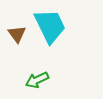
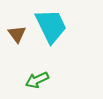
cyan trapezoid: moved 1 px right
